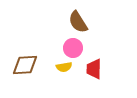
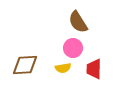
yellow semicircle: moved 1 px left, 1 px down
